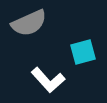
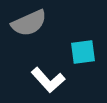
cyan square: rotated 8 degrees clockwise
